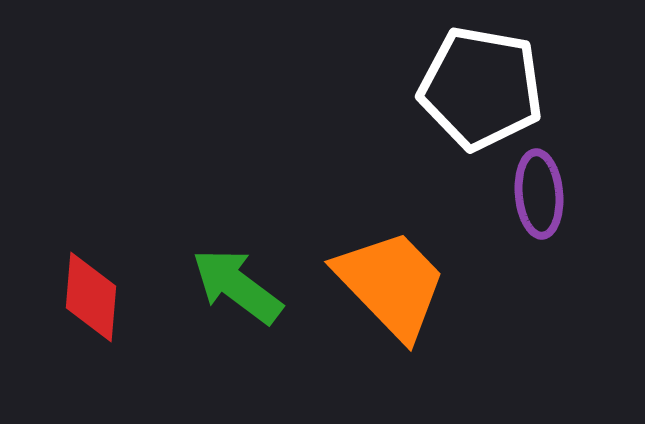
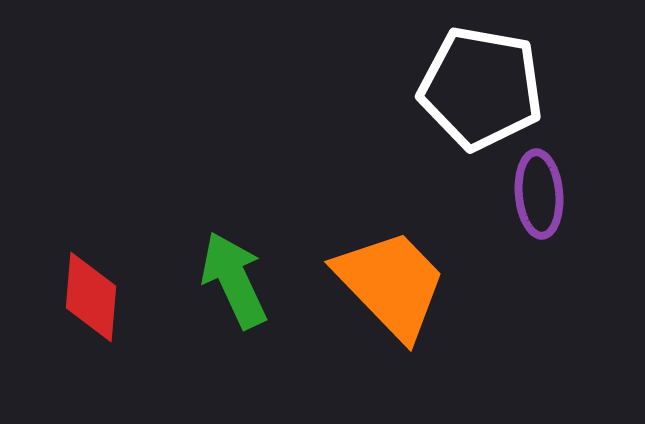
green arrow: moved 3 px left, 6 px up; rotated 28 degrees clockwise
